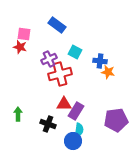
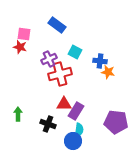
purple pentagon: moved 2 px down; rotated 15 degrees clockwise
